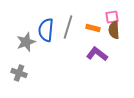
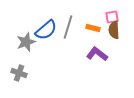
blue semicircle: rotated 135 degrees counterclockwise
